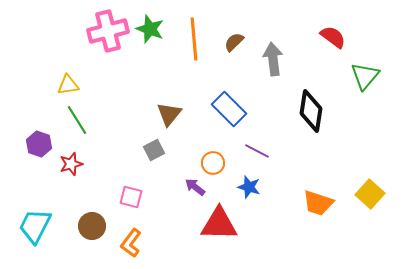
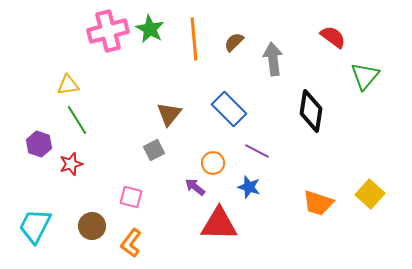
green star: rotated 8 degrees clockwise
